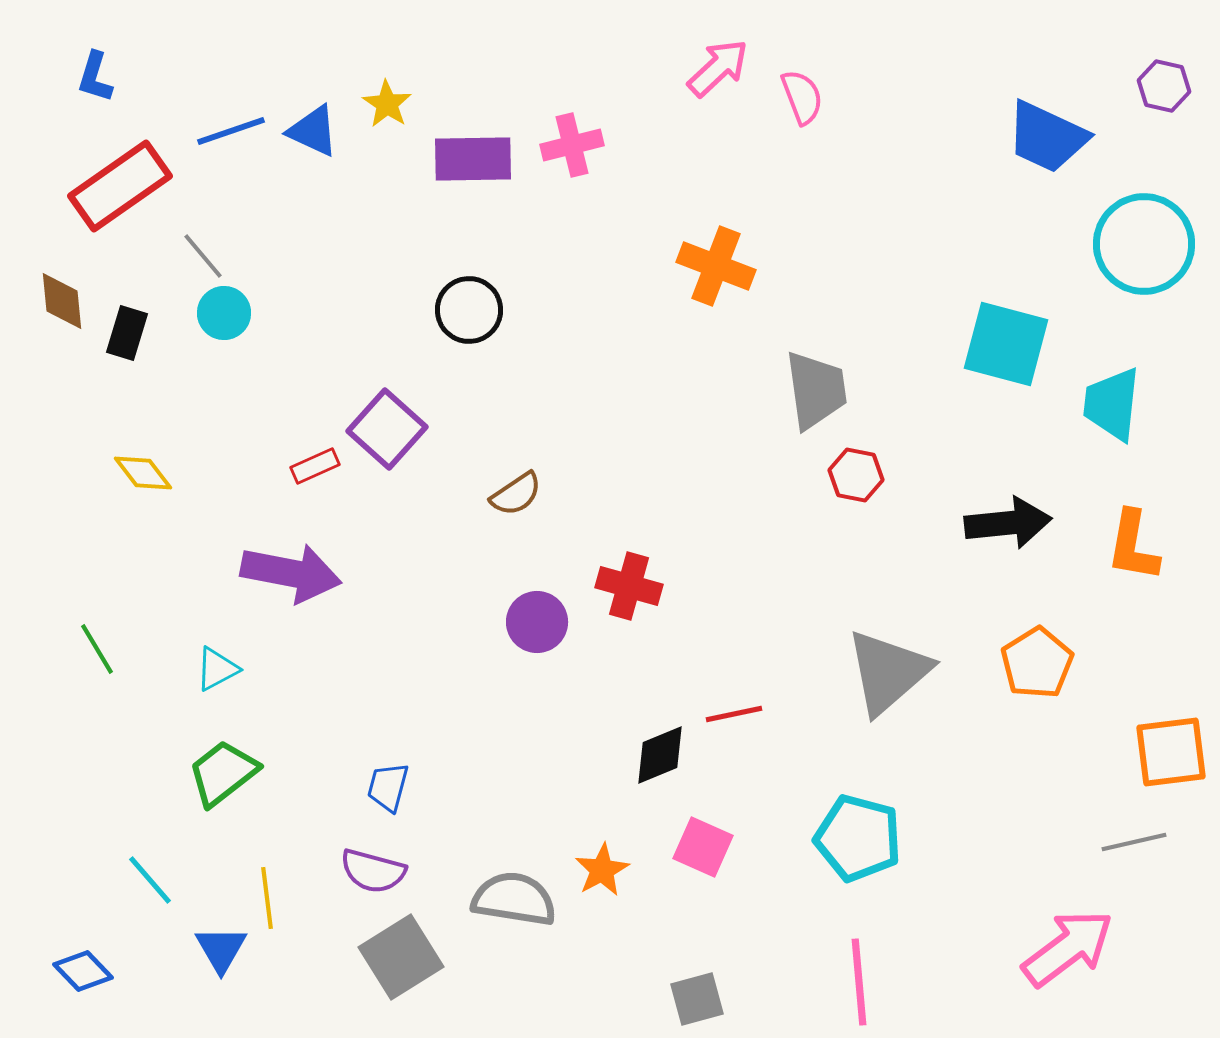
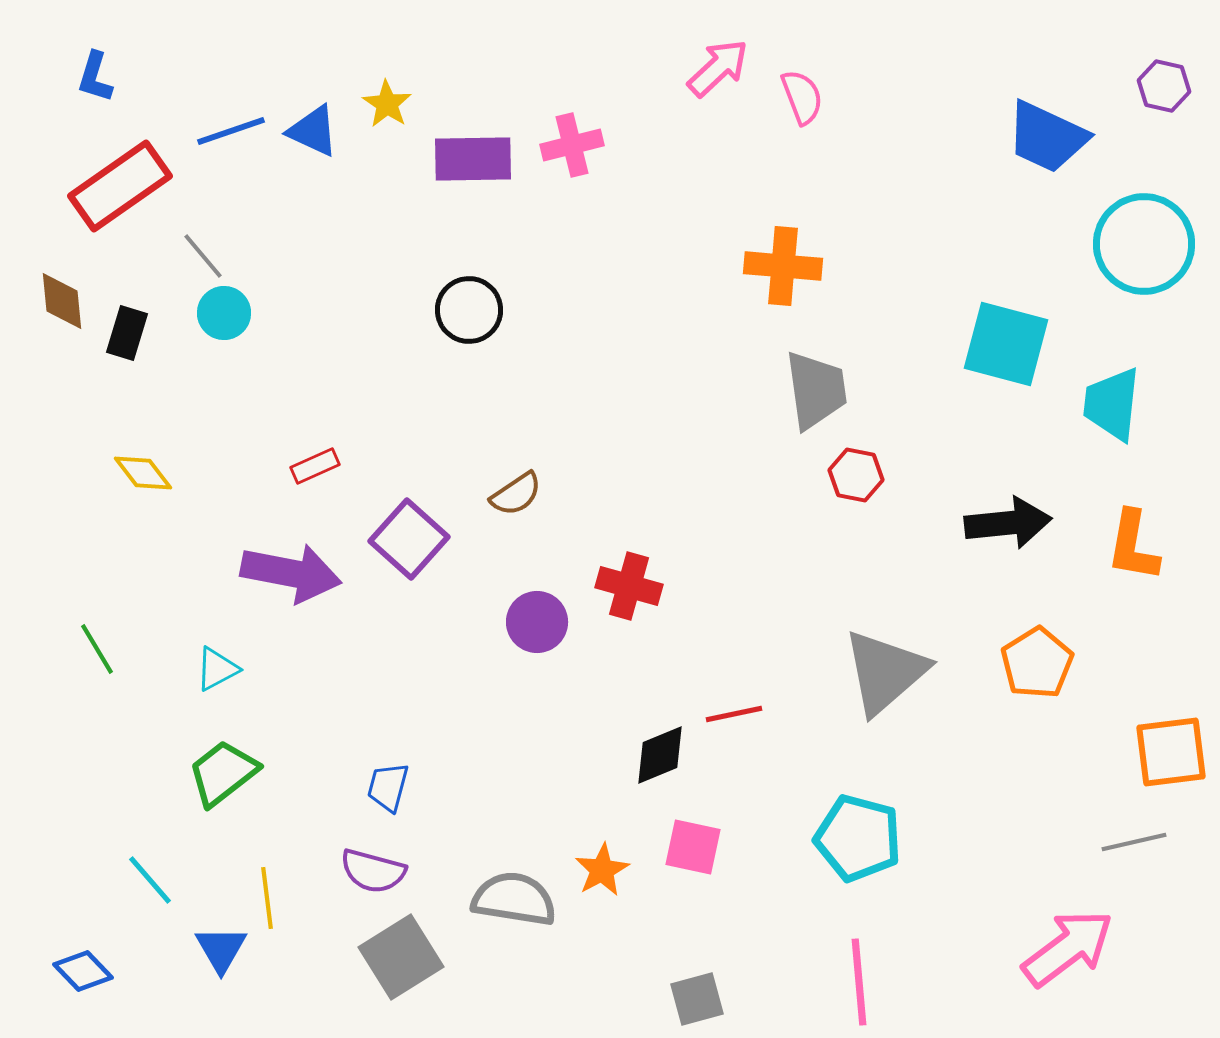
orange cross at (716, 266): moved 67 px right; rotated 16 degrees counterclockwise
purple square at (387, 429): moved 22 px right, 110 px down
gray triangle at (888, 672): moved 3 px left
pink square at (703, 847): moved 10 px left; rotated 12 degrees counterclockwise
